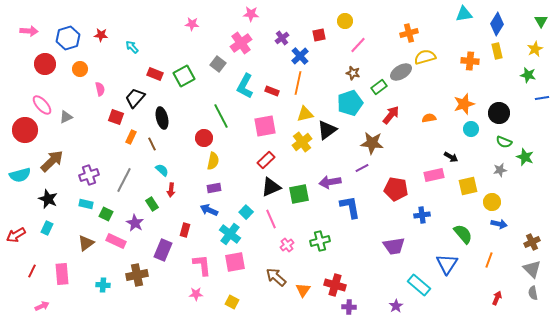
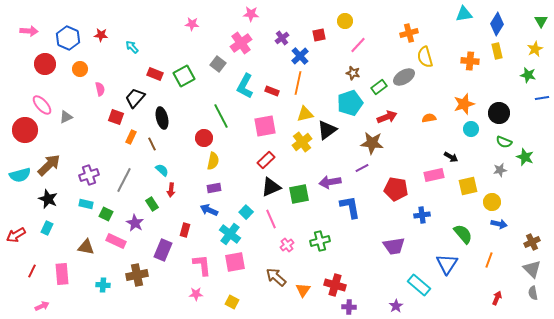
blue hexagon at (68, 38): rotated 20 degrees counterclockwise
yellow semicircle at (425, 57): rotated 90 degrees counterclockwise
gray ellipse at (401, 72): moved 3 px right, 5 px down
red arrow at (391, 115): moved 4 px left, 2 px down; rotated 30 degrees clockwise
brown arrow at (52, 161): moved 3 px left, 4 px down
brown triangle at (86, 243): moved 4 px down; rotated 48 degrees clockwise
